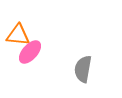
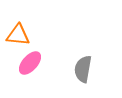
pink ellipse: moved 11 px down
